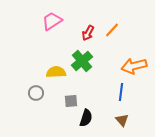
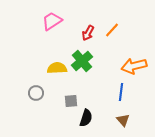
yellow semicircle: moved 1 px right, 4 px up
brown triangle: moved 1 px right
